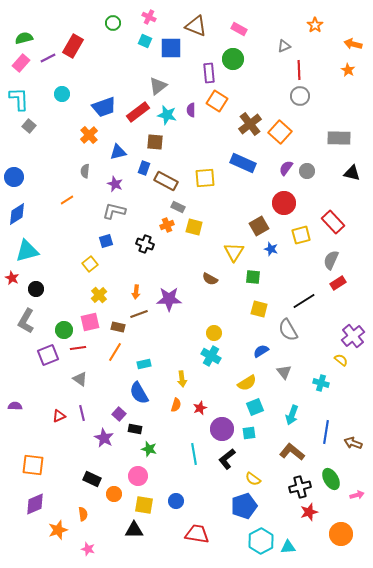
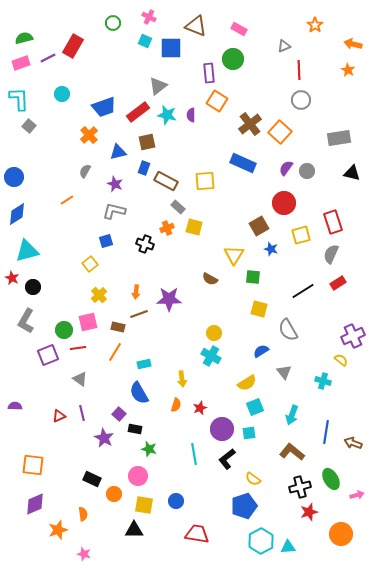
pink rectangle at (21, 63): rotated 30 degrees clockwise
gray circle at (300, 96): moved 1 px right, 4 px down
purple semicircle at (191, 110): moved 5 px down
gray rectangle at (339, 138): rotated 10 degrees counterclockwise
brown square at (155, 142): moved 8 px left; rotated 18 degrees counterclockwise
gray semicircle at (85, 171): rotated 24 degrees clockwise
yellow square at (205, 178): moved 3 px down
gray rectangle at (178, 207): rotated 16 degrees clockwise
red rectangle at (333, 222): rotated 25 degrees clockwise
orange cross at (167, 225): moved 3 px down
yellow triangle at (234, 252): moved 3 px down
gray semicircle at (331, 260): moved 6 px up
black circle at (36, 289): moved 3 px left, 2 px up
black line at (304, 301): moved 1 px left, 10 px up
pink square at (90, 322): moved 2 px left
purple cross at (353, 336): rotated 15 degrees clockwise
cyan cross at (321, 383): moved 2 px right, 2 px up
pink star at (88, 549): moved 4 px left, 5 px down
